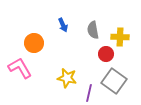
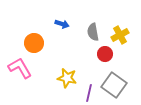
blue arrow: moved 1 px left, 1 px up; rotated 48 degrees counterclockwise
gray semicircle: moved 2 px down
yellow cross: moved 2 px up; rotated 30 degrees counterclockwise
red circle: moved 1 px left
gray square: moved 4 px down
